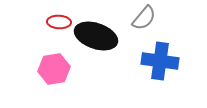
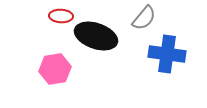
red ellipse: moved 2 px right, 6 px up
blue cross: moved 7 px right, 7 px up
pink hexagon: moved 1 px right
